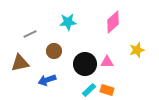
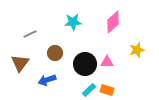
cyan star: moved 5 px right
brown circle: moved 1 px right, 2 px down
brown triangle: rotated 42 degrees counterclockwise
